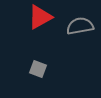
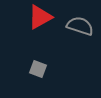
gray semicircle: rotated 28 degrees clockwise
